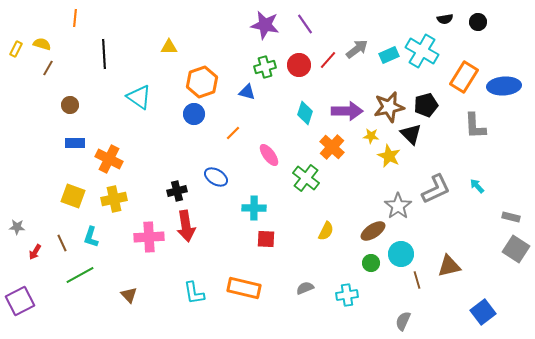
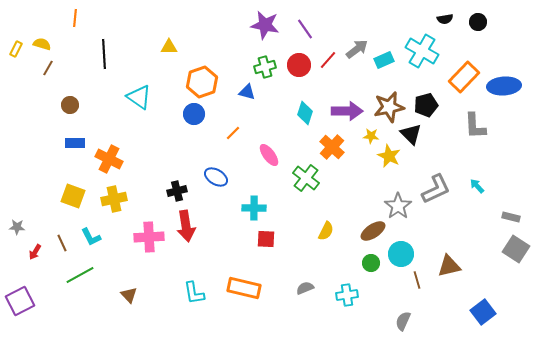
purple line at (305, 24): moved 5 px down
cyan rectangle at (389, 55): moved 5 px left, 5 px down
orange rectangle at (464, 77): rotated 12 degrees clockwise
cyan L-shape at (91, 237): rotated 45 degrees counterclockwise
